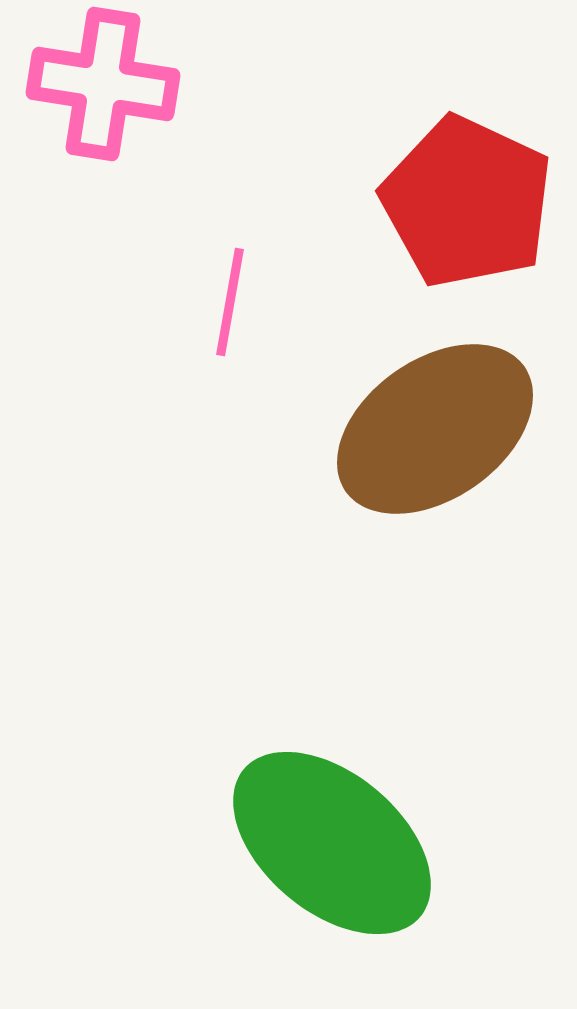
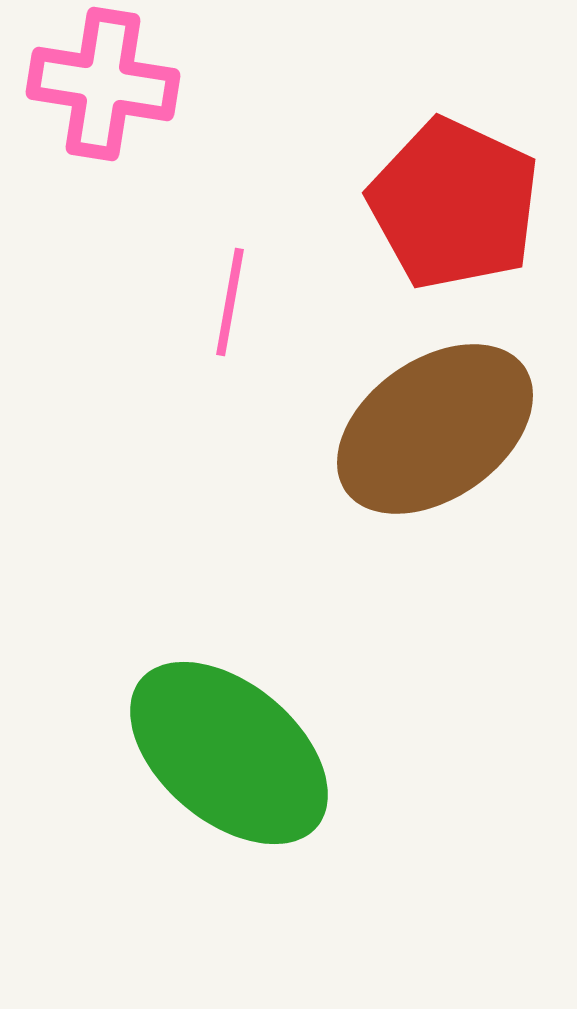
red pentagon: moved 13 px left, 2 px down
green ellipse: moved 103 px left, 90 px up
